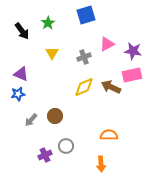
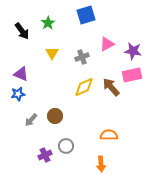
gray cross: moved 2 px left
brown arrow: rotated 24 degrees clockwise
